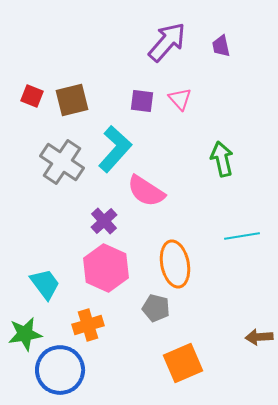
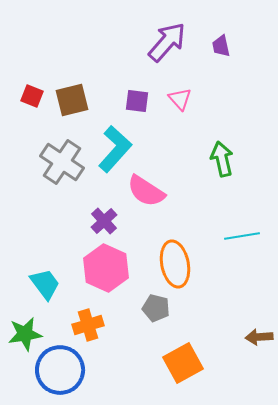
purple square: moved 5 px left
orange square: rotated 6 degrees counterclockwise
